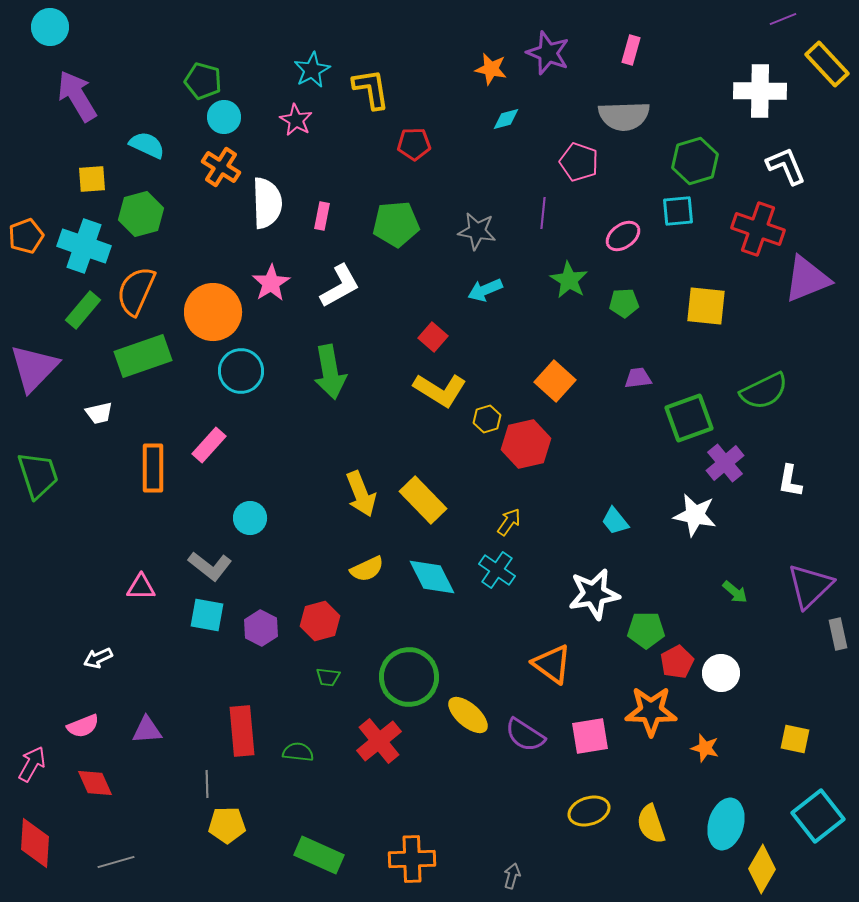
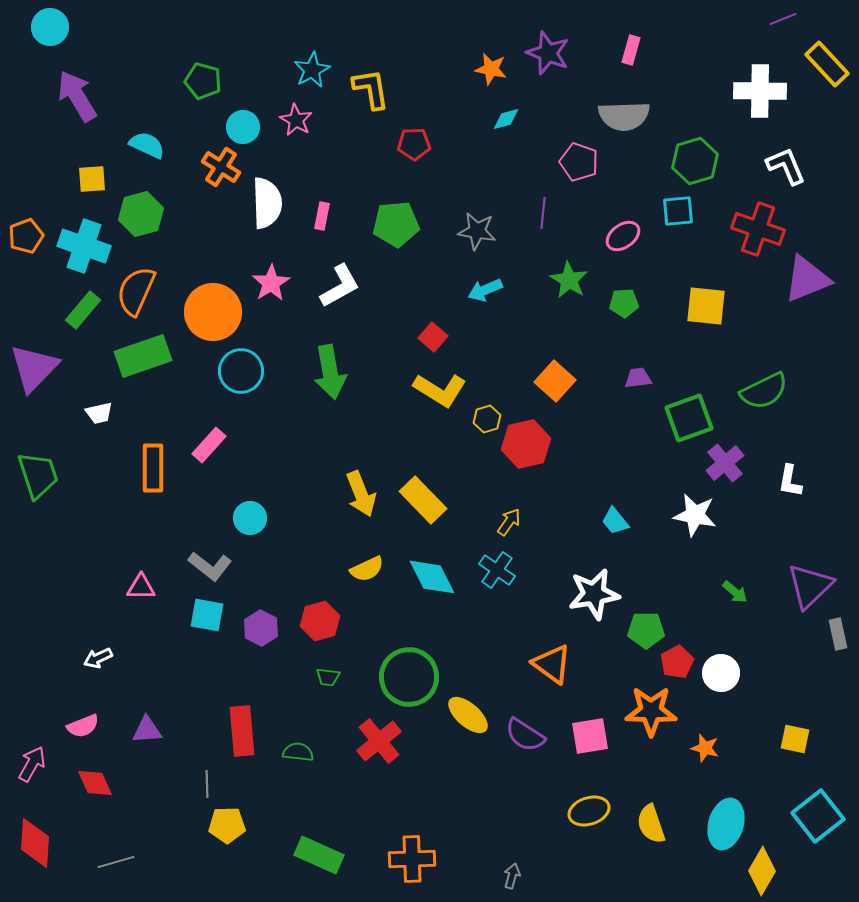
cyan circle at (224, 117): moved 19 px right, 10 px down
yellow diamond at (762, 869): moved 2 px down
